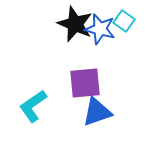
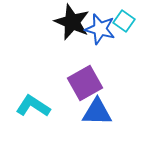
black star: moved 3 px left, 2 px up
purple square: rotated 24 degrees counterclockwise
cyan L-shape: rotated 68 degrees clockwise
blue triangle: rotated 20 degrees clockwise
